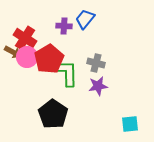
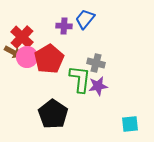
red cross: moved 3 px left, 1 px up; rotated 10 degrees clockwise
green L-shape: moved 13 px right, 6 px down; rotated 8 degrees clockwise
